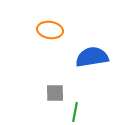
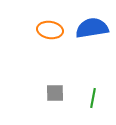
blue semicircle: moved 29 px up
green line: moved 18 px right, 14 px up
